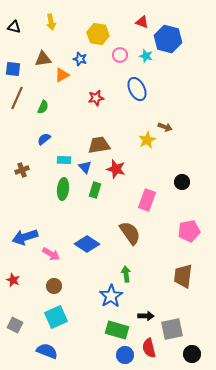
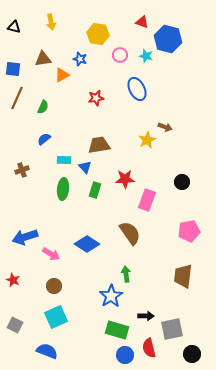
red star at (116, 169): moved 9 px right, 10 px down; rotated 18 degrees counterclockwise
